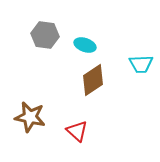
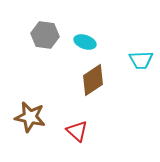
cyan ellipse: moved 3 px up
cyan trapezoid: moved 4 px up
